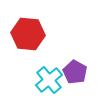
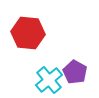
red hexagon: moved 1 px up
